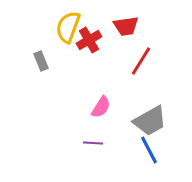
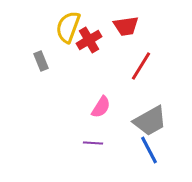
red line: moved 5 px down
